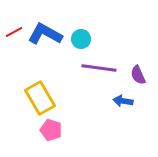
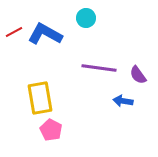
cyan circle: moved 5 px right, 21 px up
purple semicircle: rotated 12 degrees counterclockwise
yellow rectangle: rotated 20 degrees clockwise
pink pentagon: rotated 10 degrees clockwise
